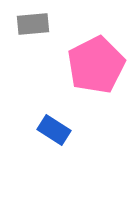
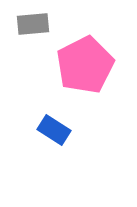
pink pentagon: moved 11 px left
